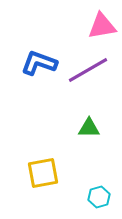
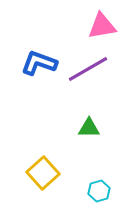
purple line: moved 1 px up
yellow square: rotated 32 degrees counterclockwise
cyan hexagon: moved 6 px up
